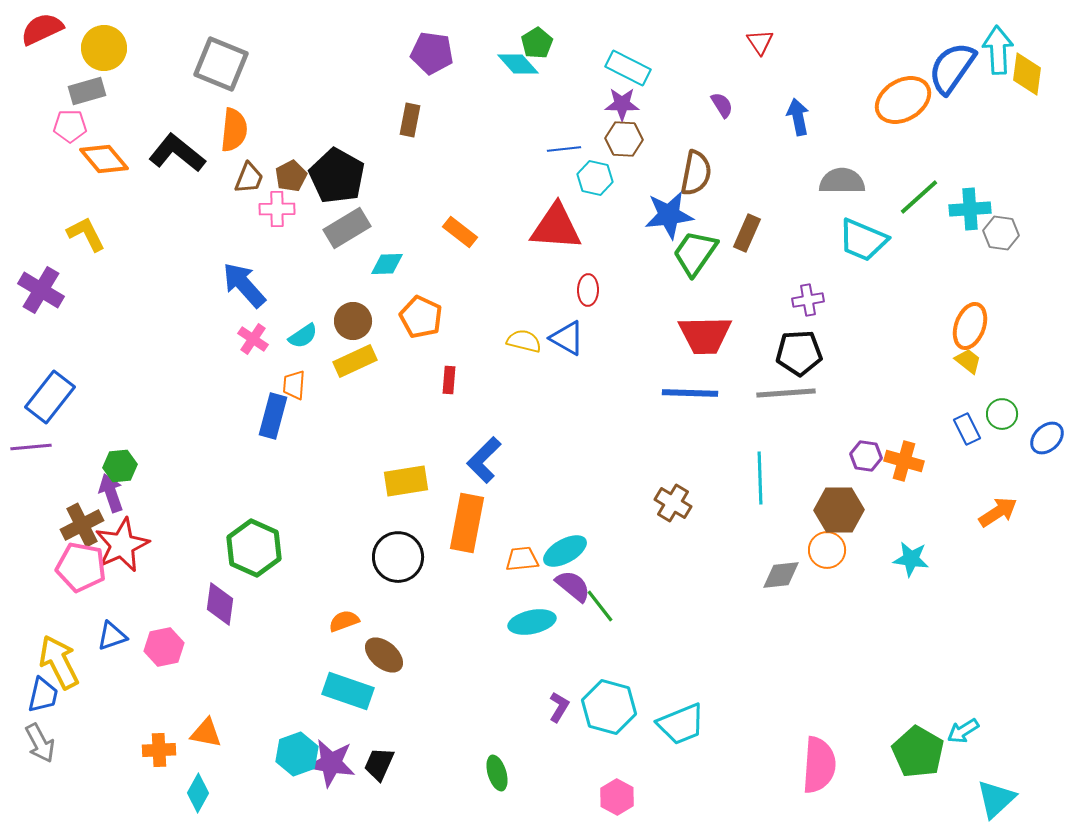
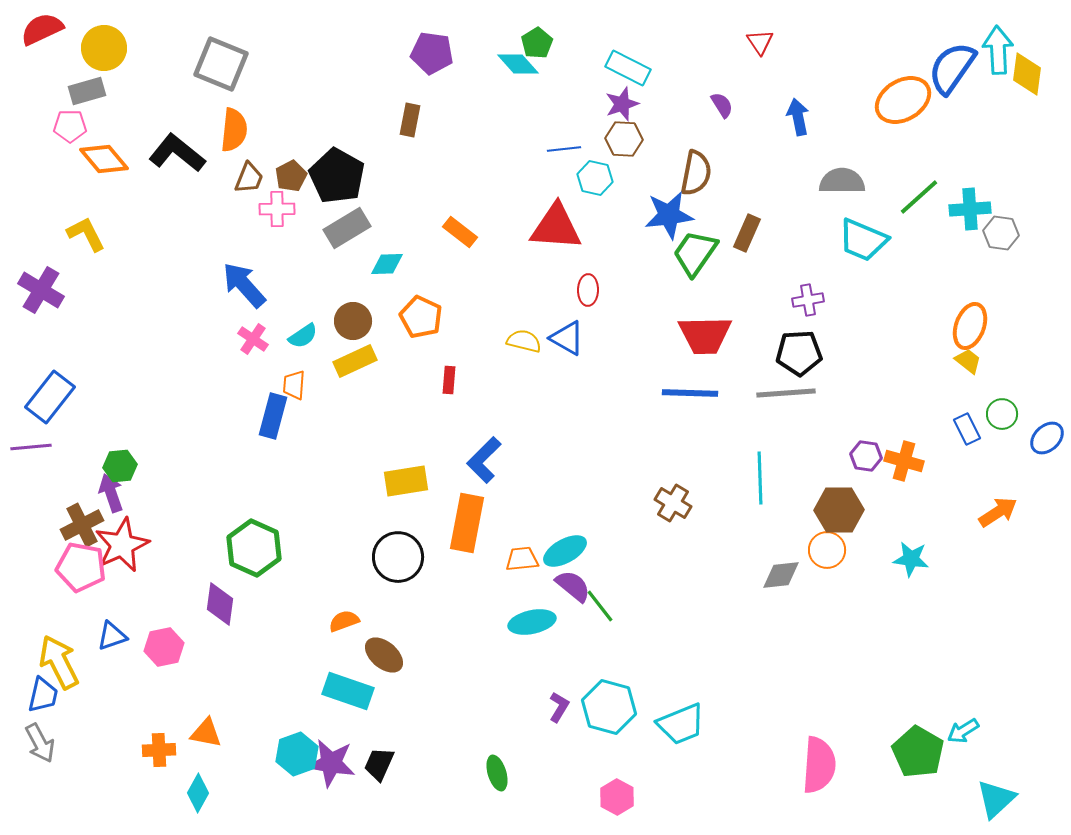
purple star at (622, 104): rotated 20 degrees counterclockwise
